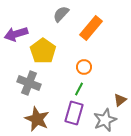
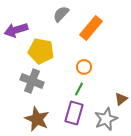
purple arrow: moved 4 px up
yellow pentagon: moved 2 px left; rotated 25 degrees counterclockwise
gray cross: moved 3 px right, 2 px up
brown triangle: moved 1 px right, 1 px up
gray star: moved 1 px right, 1 px up
